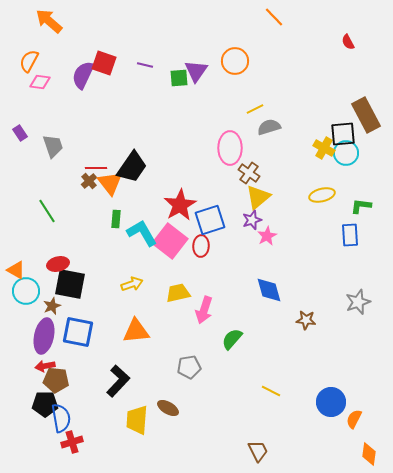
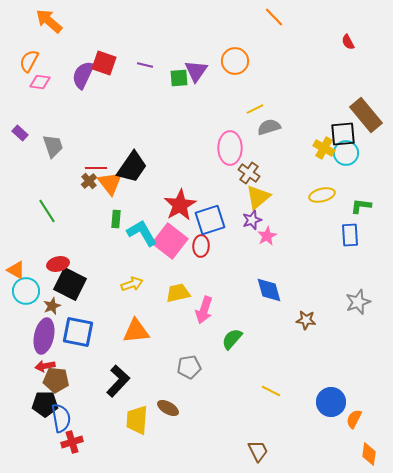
brown rectangle at (366, 115): rotated 12 degrees counterclockwise
purple rectangle at (20, 133): rotated 14 degrees counterclockwise
black square at (70, 284): rotated 16 degrees clockwise
